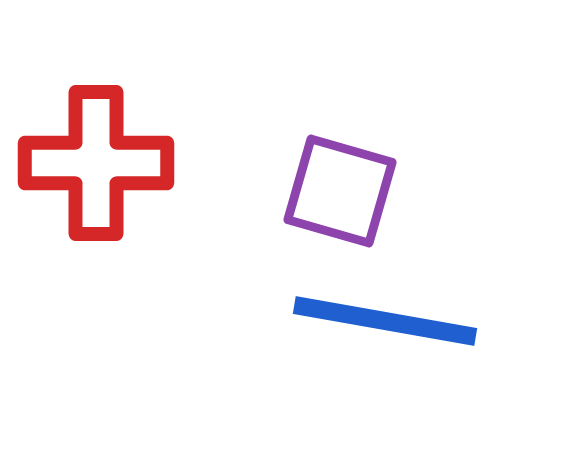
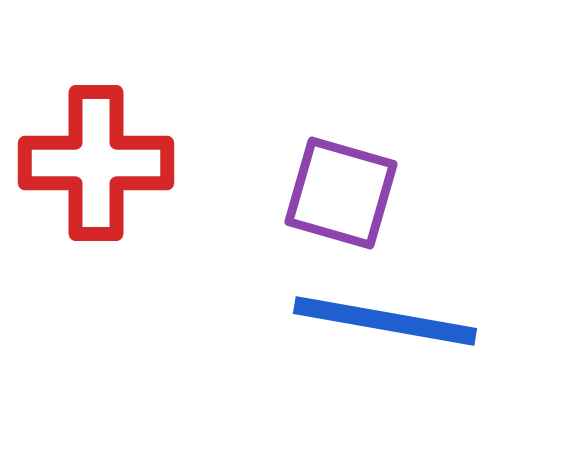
purple square: moved 1 px right, 2 px down
